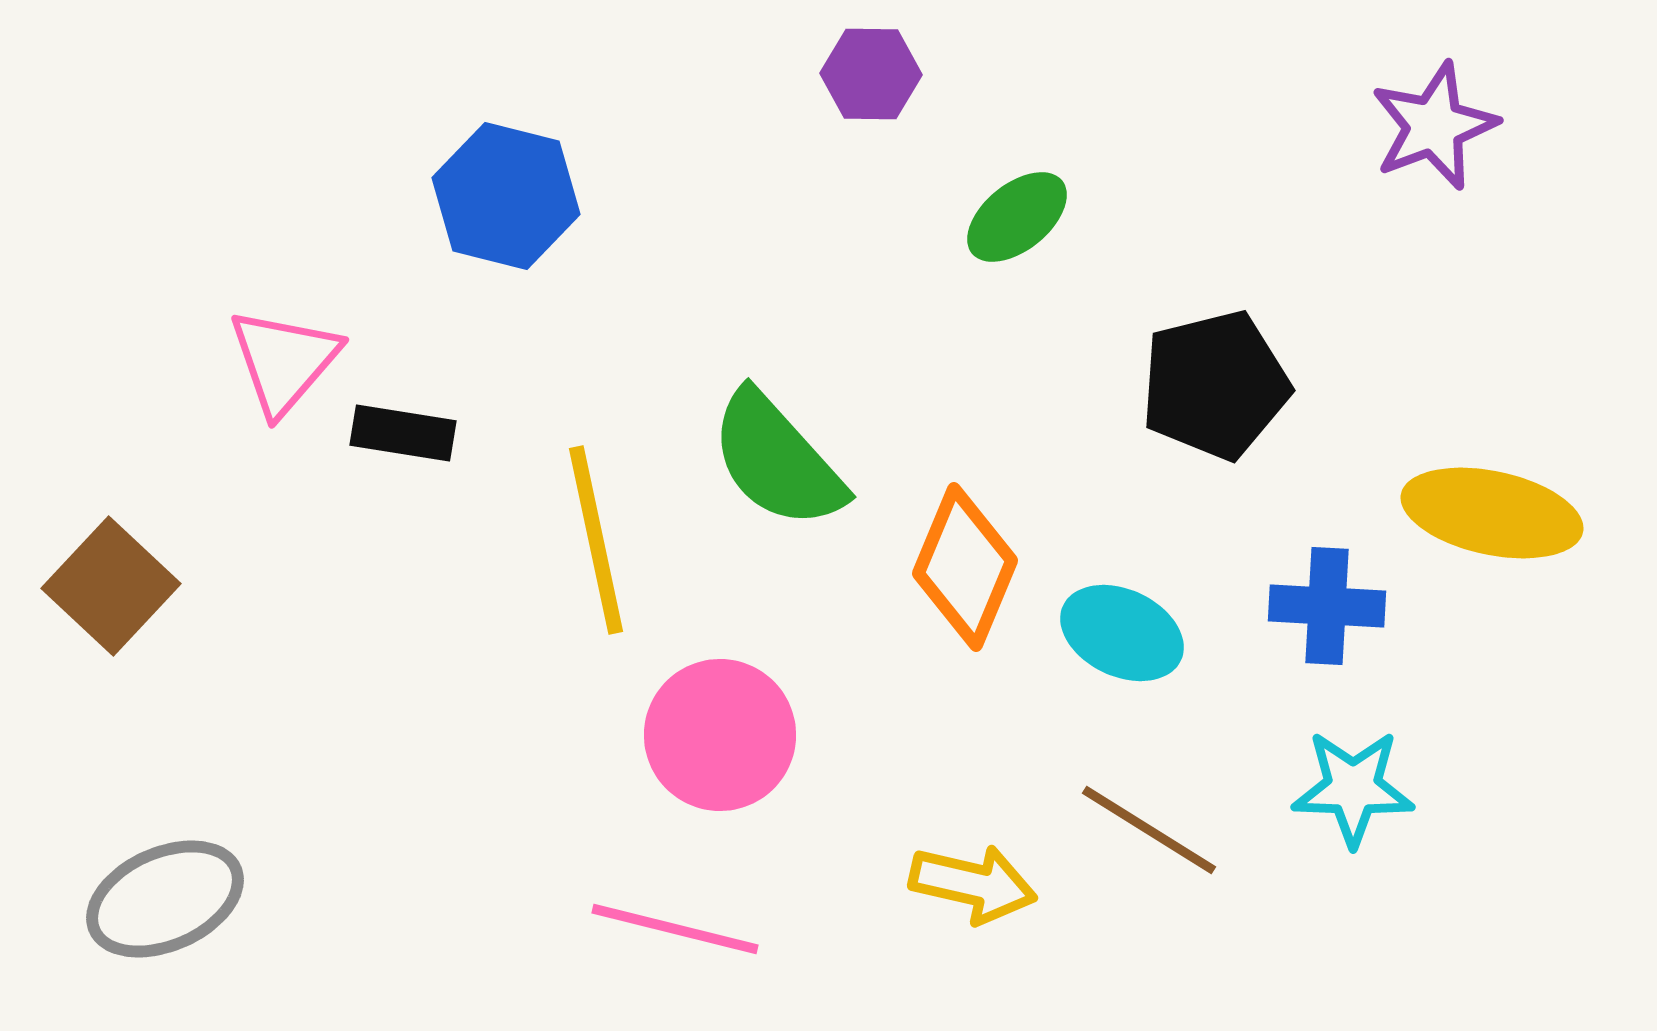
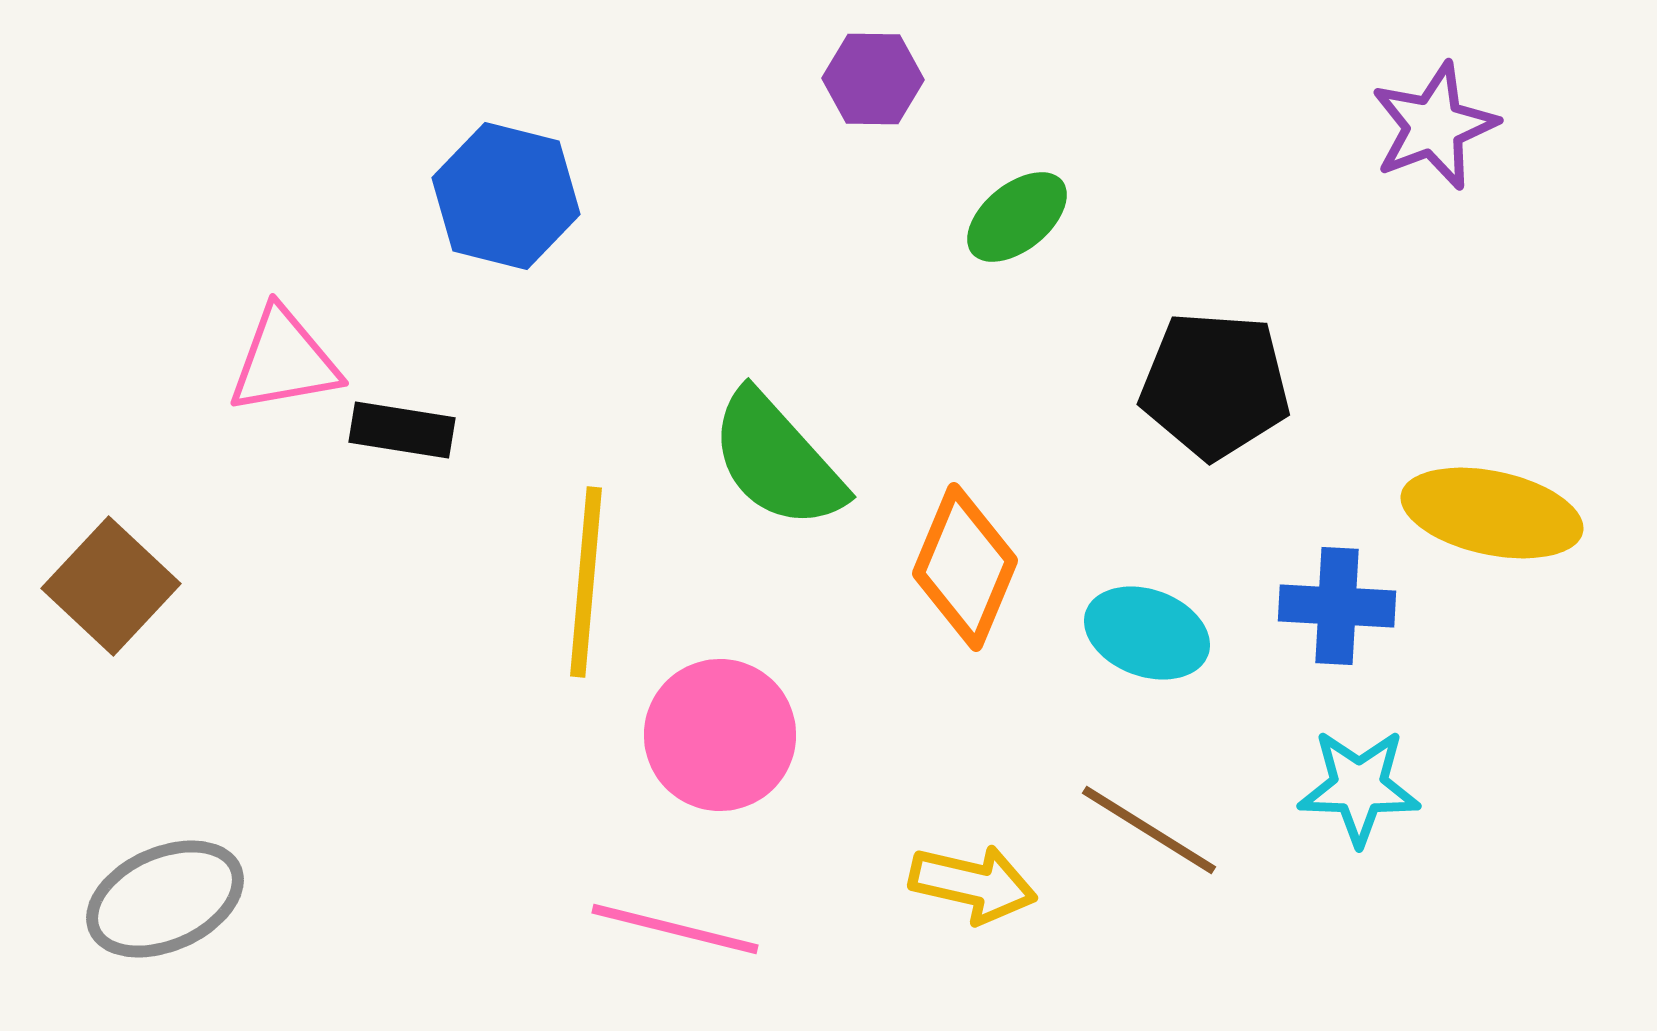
purple hexagon: moved 2 px right, 5 px down
pink triangle: rotated 39 degrees clockwise
black pentagon: rotated 18 degrees clockwise
black rectangle: moved 1 px left, 3 px up
yellow line: moved 10 px left, 42 px down; rotated 17 degrees clockwise
blue cross: moved 10 px right
cyan ellipse: moved 25 px right; rotated 5 degrees counterclockwise
cyan star: moved 6 px right, 1 px up
